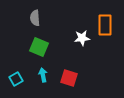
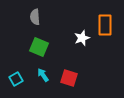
gray semicircle: moved 1 px up
white star: rotated 14 degrees counterclockwise
cyan arrow: rotated 24 degrees counterclockwise
